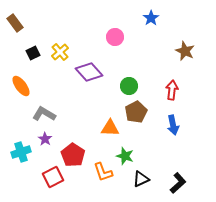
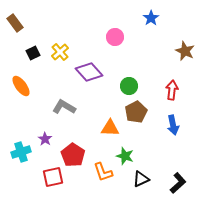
gray L-shape: moved 20 px right, 7 px up
red square: rotated 15 degrees clockwise
